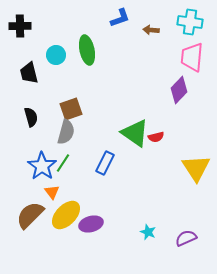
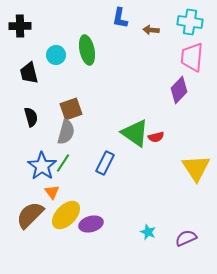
blue L-shape: rotated 120 degrees clockwise
